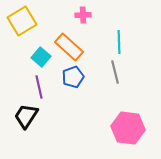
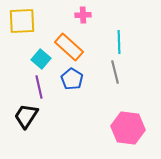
yellow square: rotated 28 degrees clockwise
cyan square: moved 2 px down
blue pentagon: moved 1 px left, 2 px down; rotated 20 degrees counterclockwise
